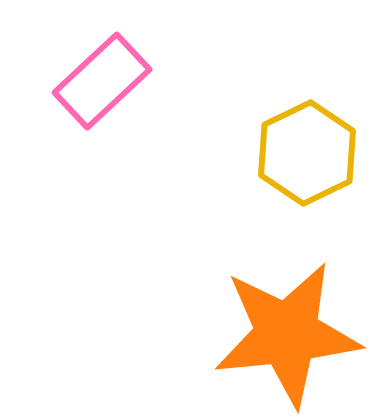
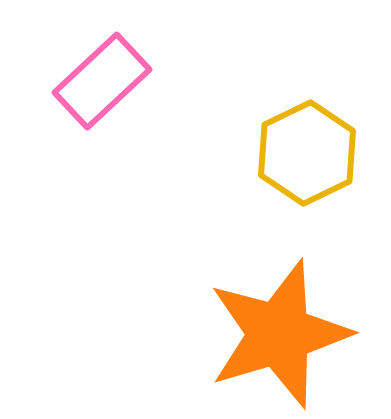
orange star: moved 8 px left; rotated 11 degrees counterclockwise
